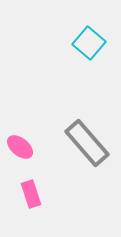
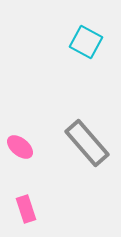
cyan square: moved 3 px left, 1 px up; rotated 12 degrees counterclockwise
pink rectangle: moved 5 px left, 15 px down
